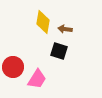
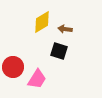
yellow diamond: moved 1 px left; rotated 50 degrees clockwise
